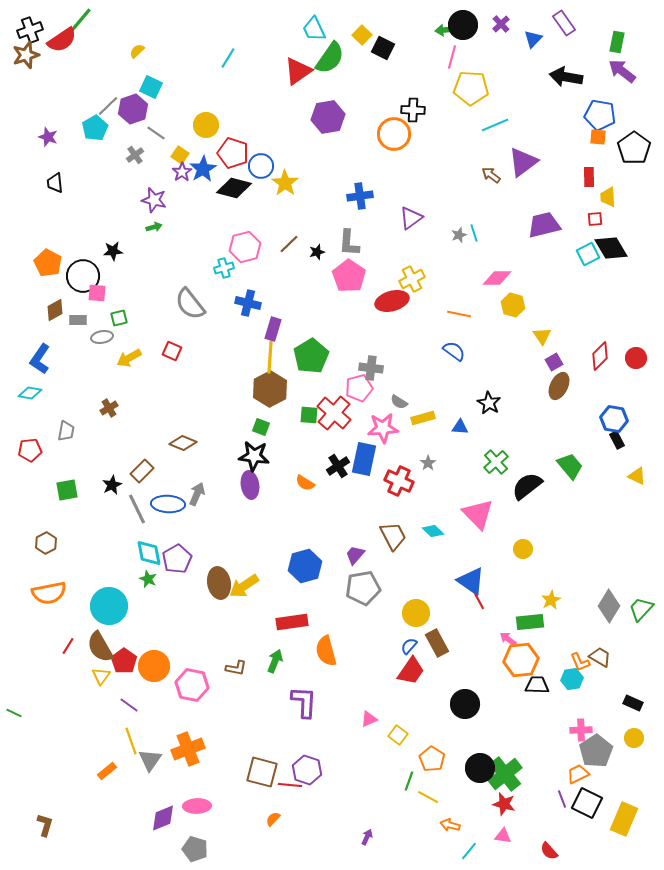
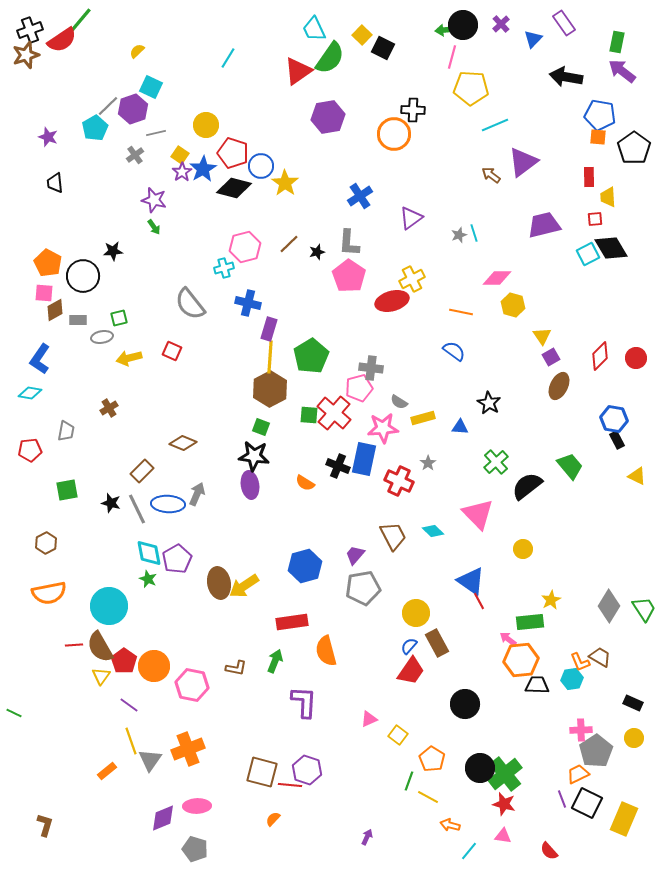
gray line at (156, 133): rotated 48 degrees counterclockwise
blue cross at (360, 196): rotated 25 degrees counterclockwise
green arrow at (154, 227): rotated 70 degrees clockwise
pink square at (97, 293): moved 53 px left
orange line at (459, 314): moved 2 px right, 2 px up
purple rectangle at (273, 329): moved 4 px left
yellow arrow at (129, 358): rotated 15 degrees clockwise
purple square at (554, 362): moved 3 px left, 5 px up
black cross at (338, 466): rotated 35 degrees counterclockwise
black star at (112, 485): moved 1 px left, 18 px down; rotated 30 degrees counterclockwise
green trapezoid at (641, 609): moved 3 px right; rotated 104 degrees clockwise
red line at (68, 646): moved 6 px right, 1 px up; rotated 54 degrees clockwise
